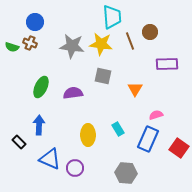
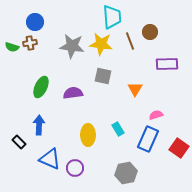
brown cross: rotated 32 degrees counterclockwise
gray hexagon: rotated 15 degrees counterclockwise
